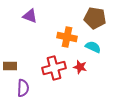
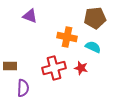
brown pentagon: rotated 15 degrees counterclockwise
red star: moved 1 px right, 1 px down
